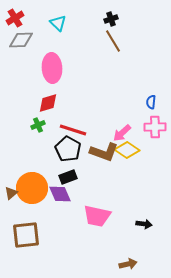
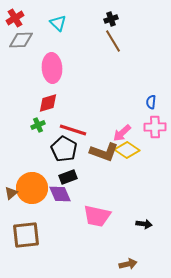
black pentagon: moved 4 px left
